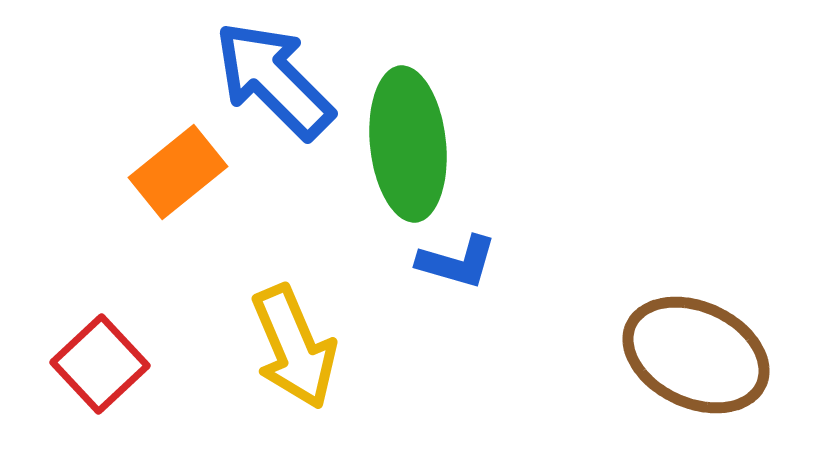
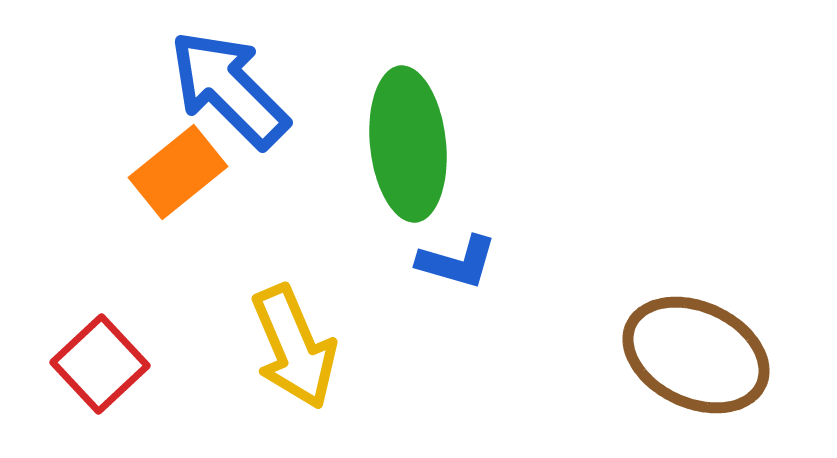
blue arrow: moved 45 px left, 9 px down
